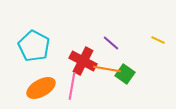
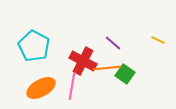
purple line: moved 2 px right
orange line: moved 1 px up; rotated 16 degrees counterclockwise
